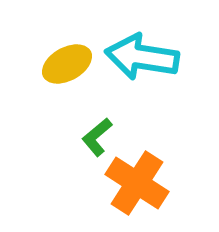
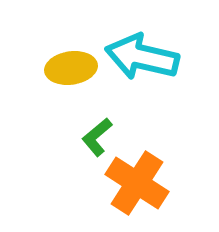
cyan arrow: rotated 4 degrees clockwise
yellow ellipse: moved 4 px right, 4 px down; rotated 21 degrees clockwise
